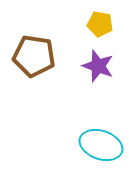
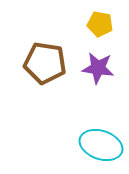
brown pentagon: moved 11 px right, 7 px down
purple star: moved 2 px down; rotated 12 degrees counterclockwise
